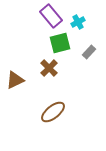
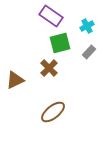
purple rectangle: rotated 15 degrees counterclockwise
cyan cross: moved 9 px right, 4 px down
